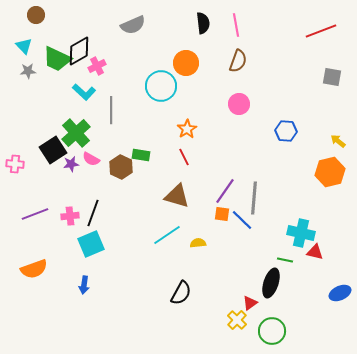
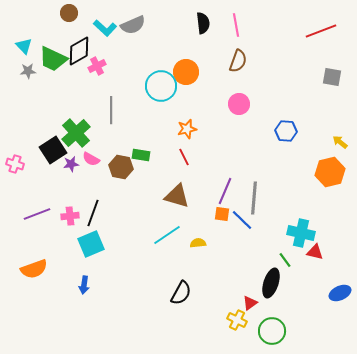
brown circle at (36, 15): moved 33 px right, 2 px up
green trapezoid at (57, 59): moved 4 px left
orange circle at (186, 63): moved 9 px down
cyan L-shape at (84, 92): moved 21 px right, 64 px up
orange star at (187, 129): rotated 18 degrees clockwise
yellow arrow at (338, 141): moved 2 px right, 1 px down
pink cross at (15, 164): rotated 12 degrees clockwise
brown hexagon at (121, 167): rotated 15 degrees counterclockwise
purple line at (225, 191): rotated 12 degrees counterclockwise
purple line at (35, 214): moved 2 px right
green line at (285, 260): rotated 42 degrees clockwise
yellow cross at (237, 320): rotated 18 degrees counterclockwise
